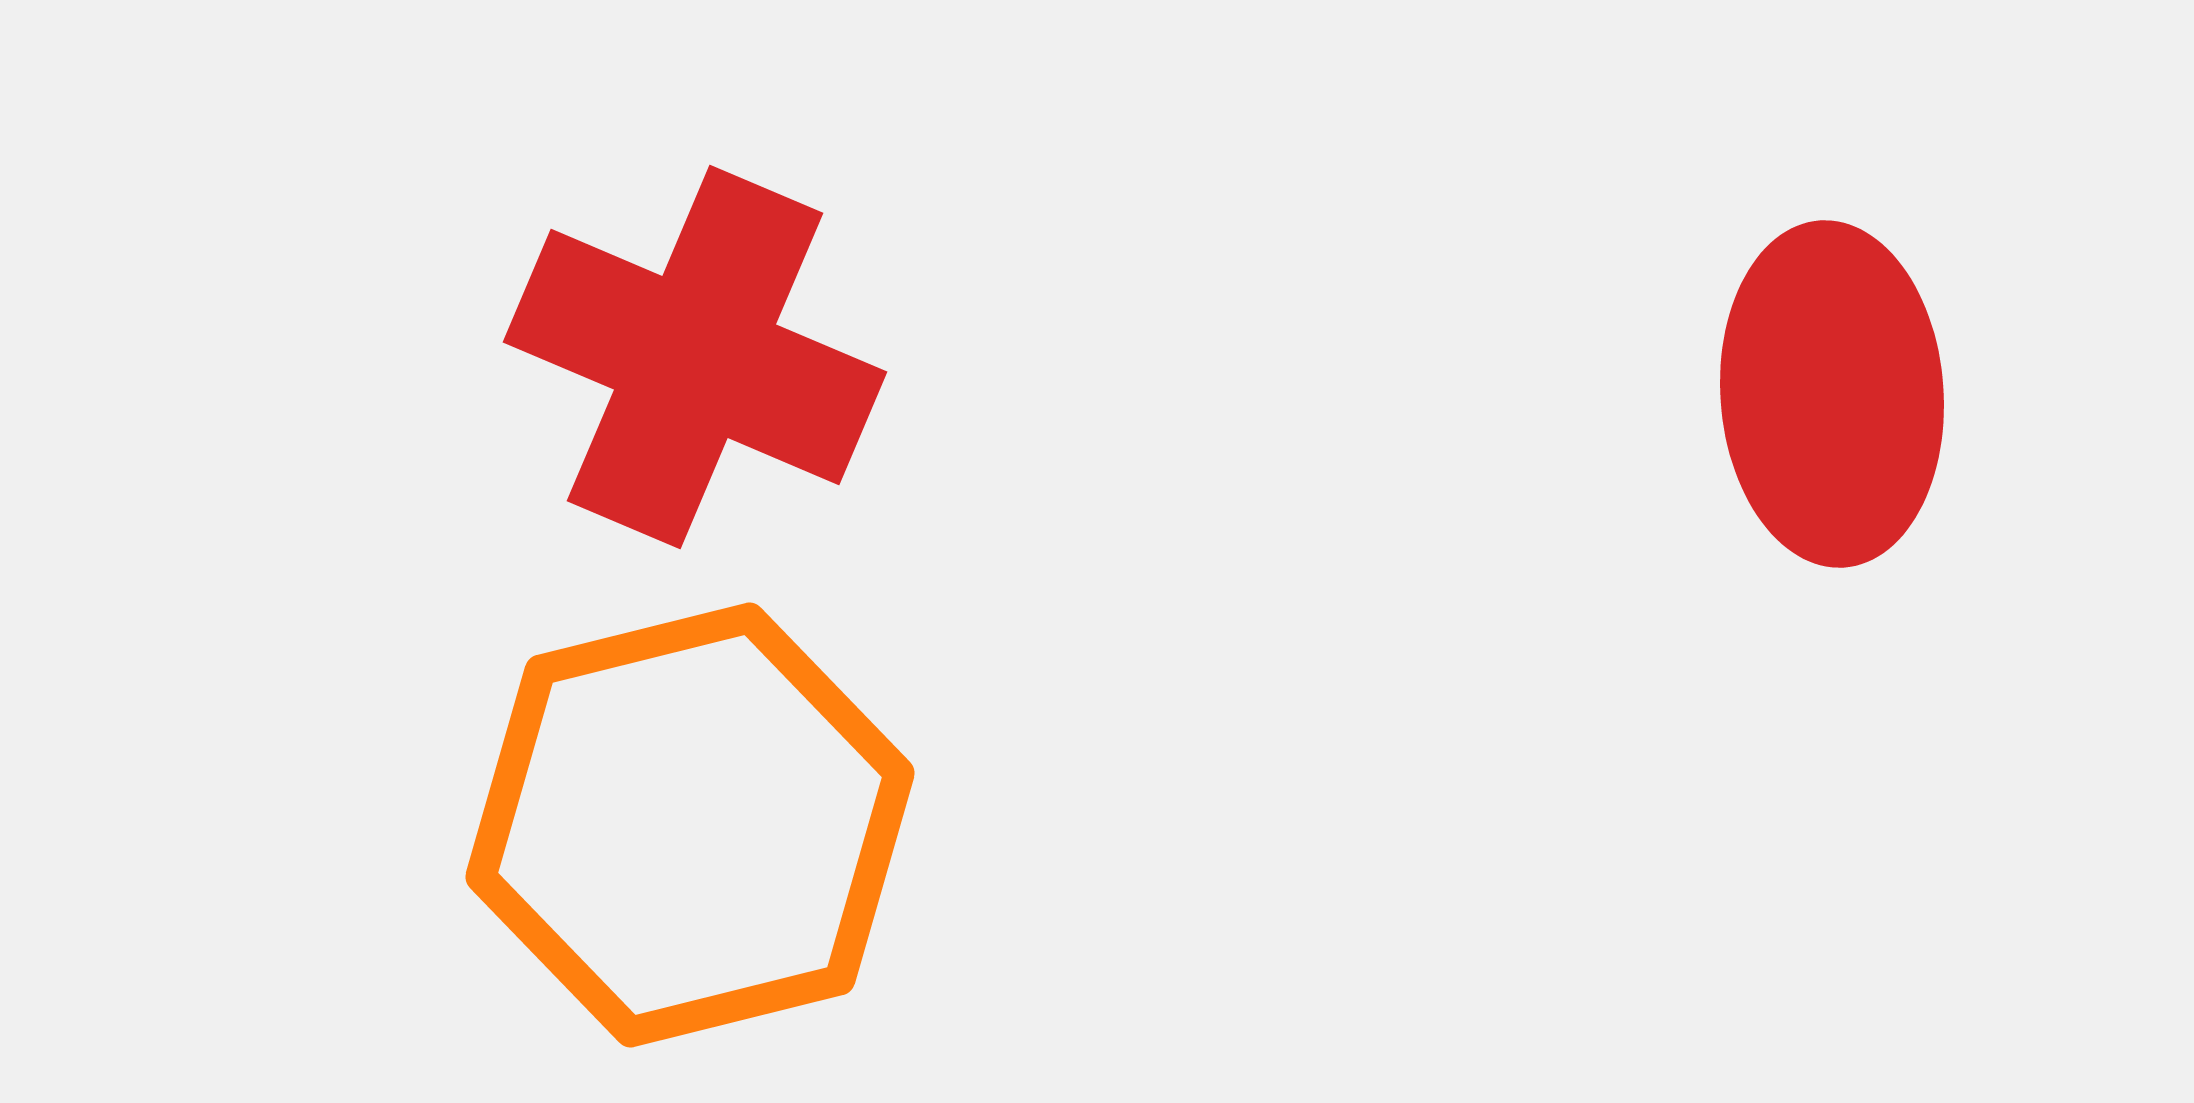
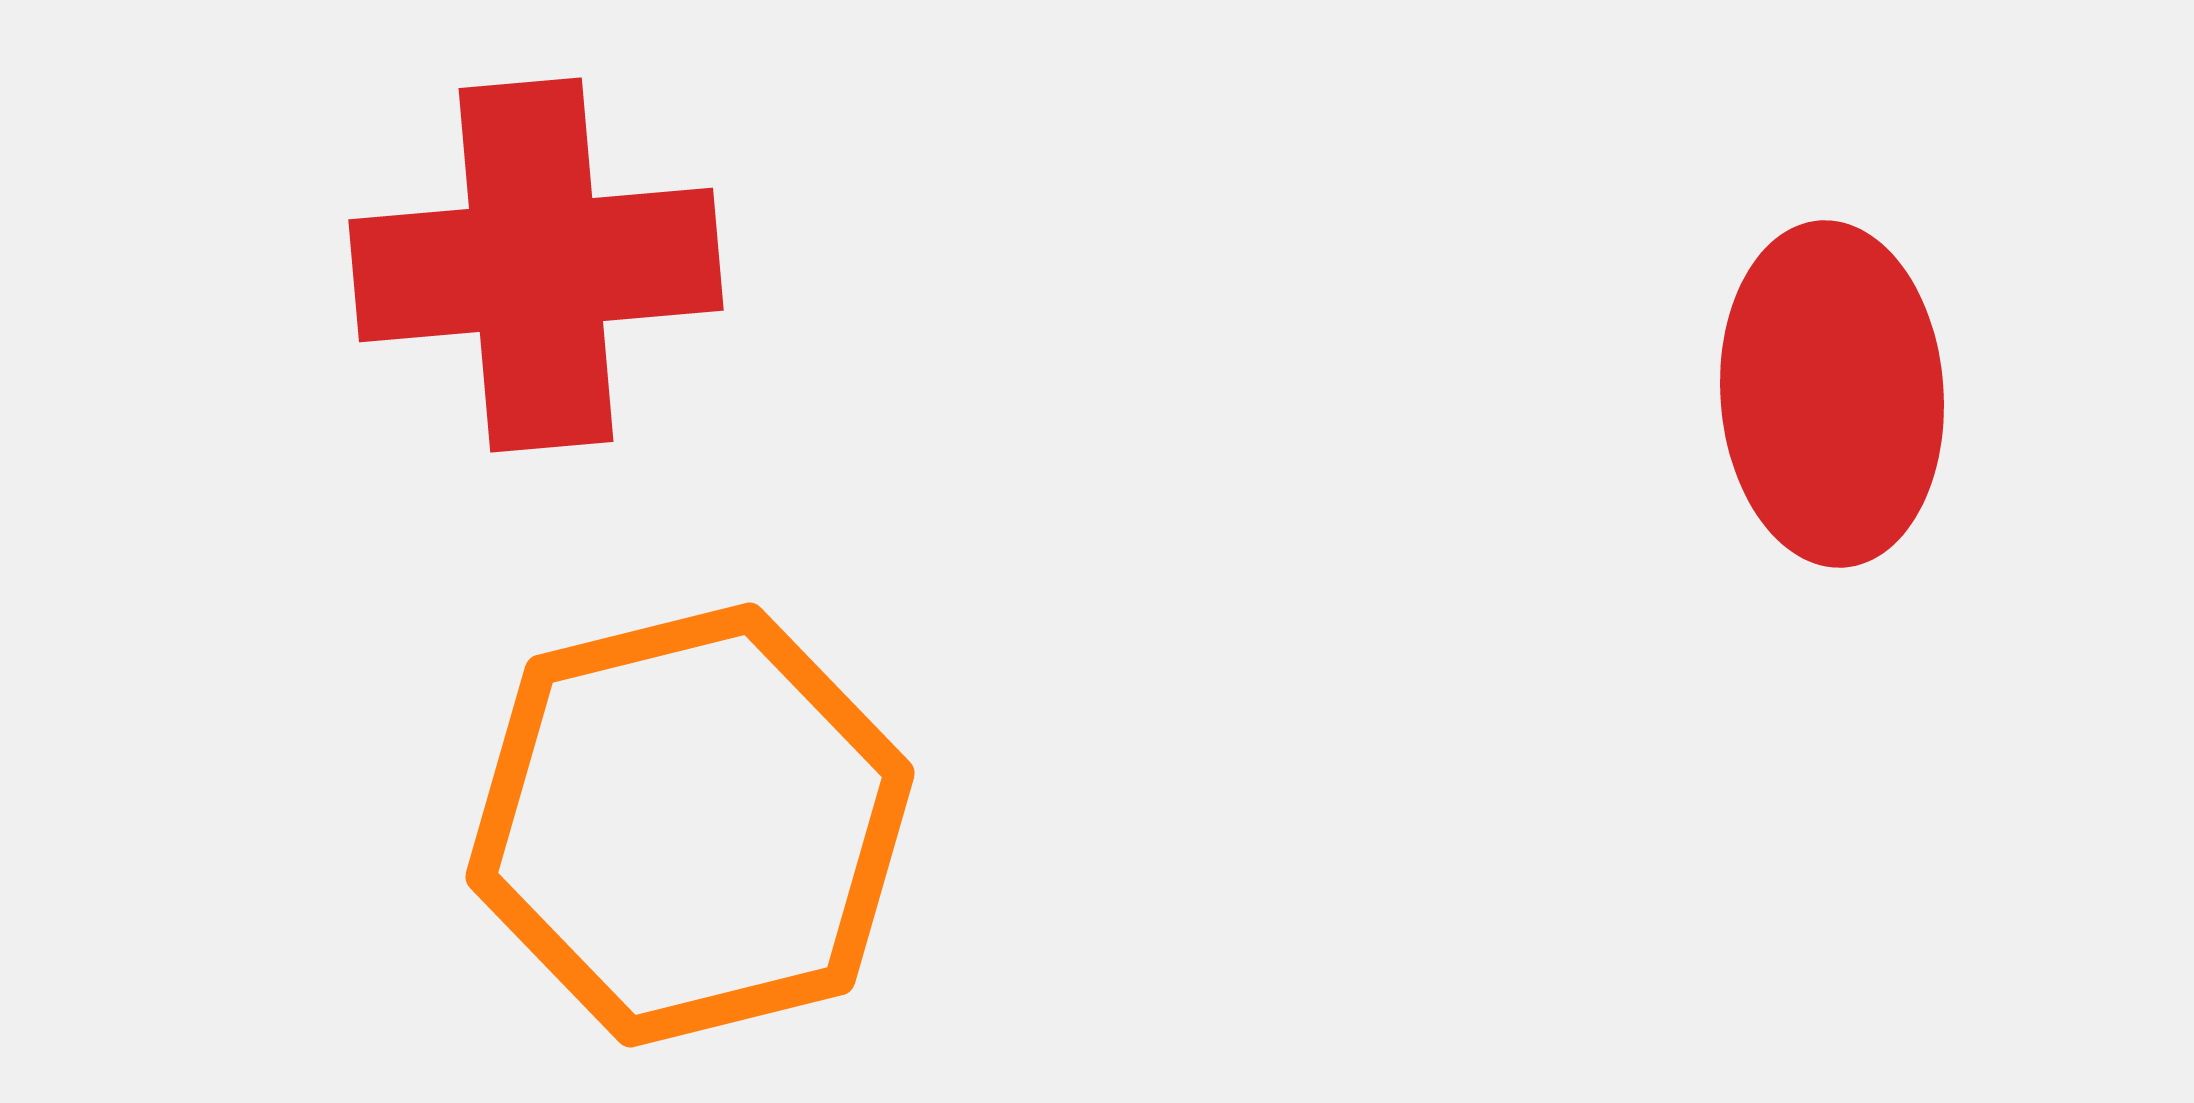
red cross: moved 159 px left, 92 px up; rotated 28 degrees counterclockwise
